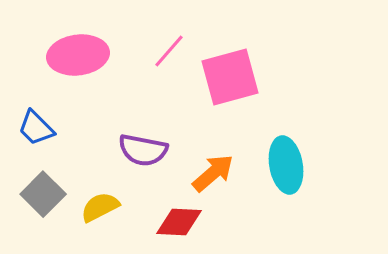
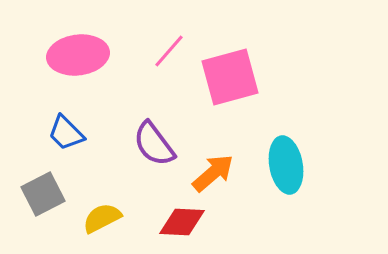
blue trapezoid: moved 30 px right, 5 px down
purple semicircle: moved 11 px right, 6 px up; rotated 42 degrees clockwise
gray square: rotated 18 degrees clockwise
yellow semicircle: moved 2 px right, 11 px down
red diamond: moved 3 px right
